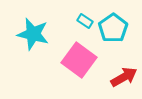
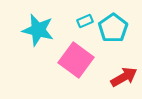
cyan rectangle: rotated 56 degrees counterclockwise
cyan star: moved 5 px right, 4 px up
pink square: moved 3 px left
